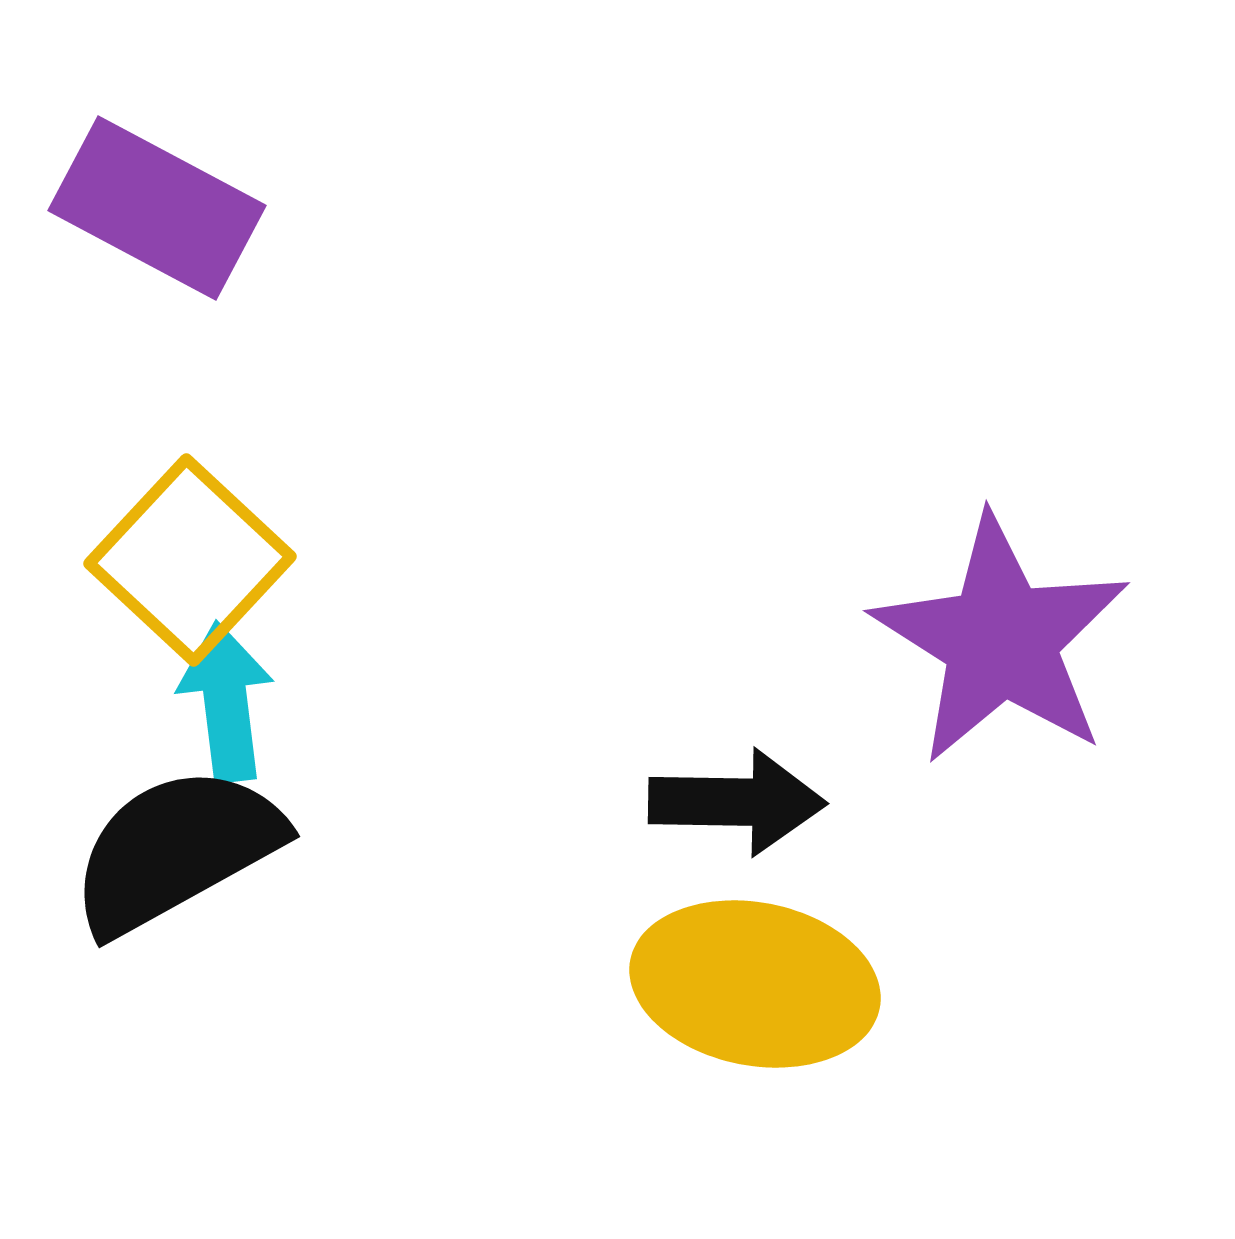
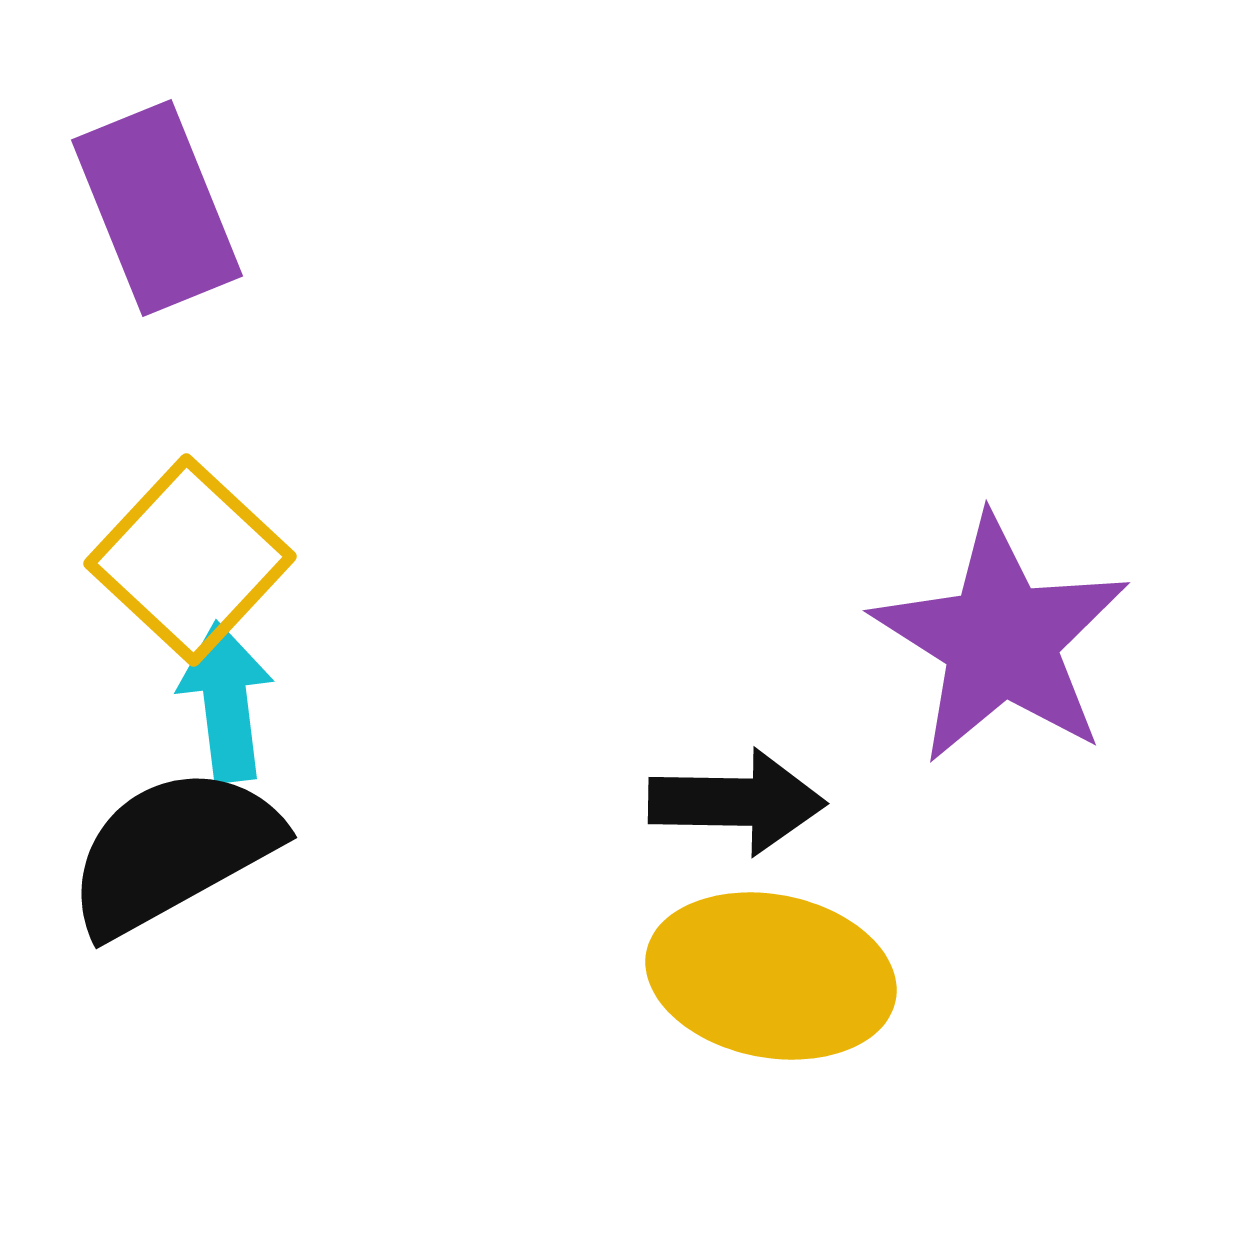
purple rectangle: rotated 40 degrees clockwise
black semicircle: moved 3 px left, 1 px down
yellow ellipse: moved 16 px right, 8 px up
